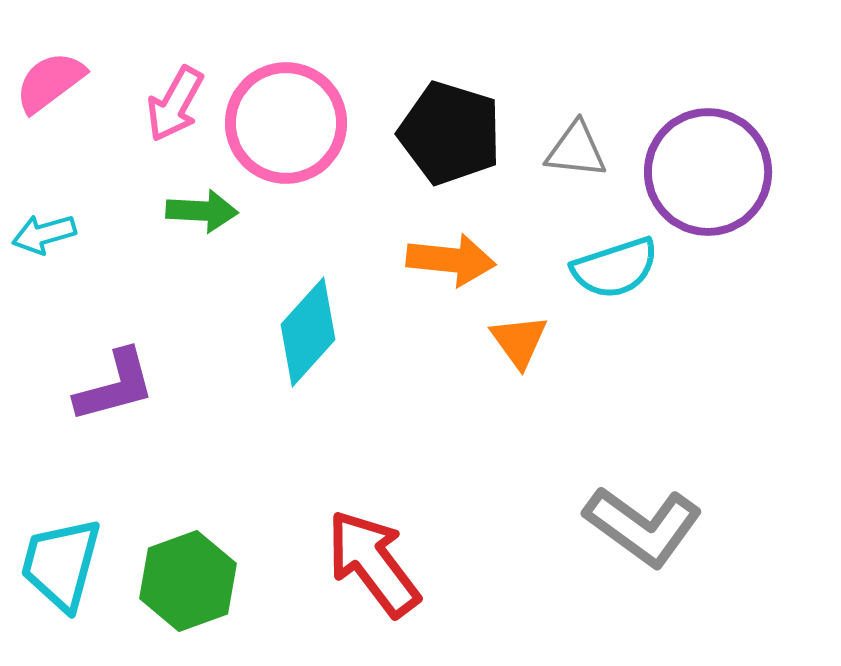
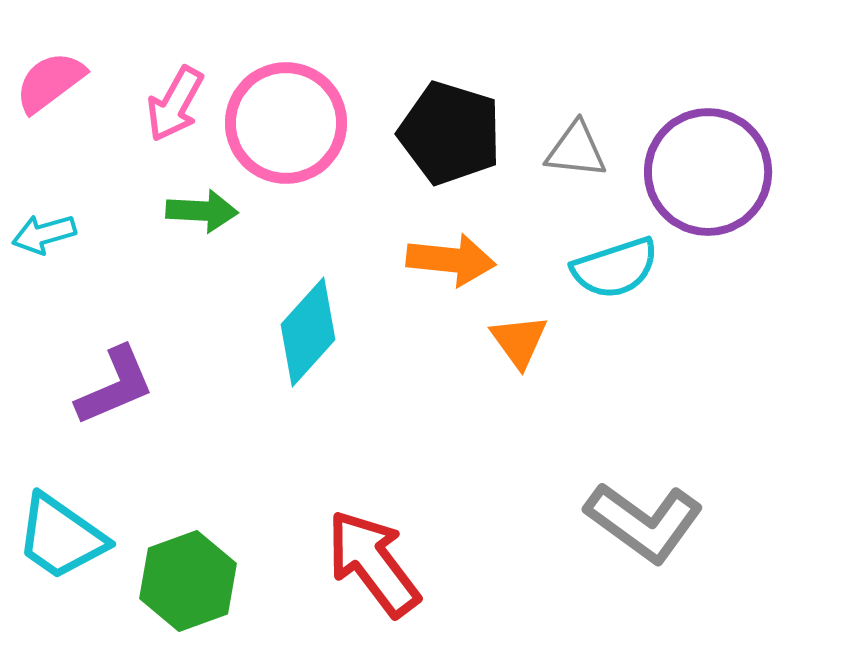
purple L-shape: rotated 8 degrees counterclockwise
gray L-shape: moved 1 px right, 4 px up
cyan trapezoid: moved 27 px up; rotated 70 degrees counterclockwise
